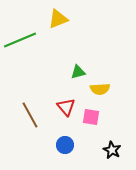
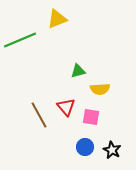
yellow triangle: moved 1 px left
green triangle: moved 1 px up
brown line: moved 9 px right
blue circle: moved 20 px right, 2 px down
